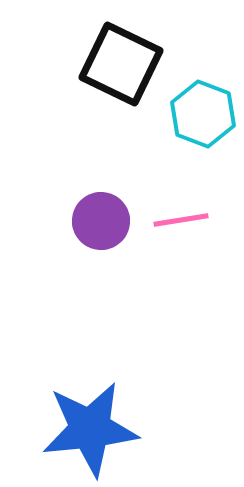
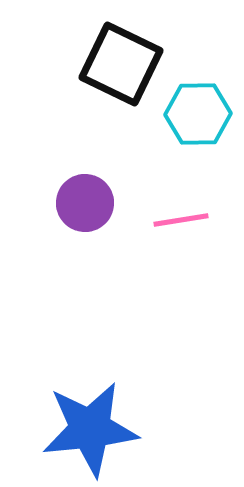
cyan hexagon: moved 5 px left; rotated 22 degrees counterclockwise
purple circle: moved 16 px left, 18 px up
